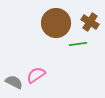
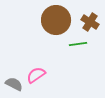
brown circle: moved 3 px up
gray semicircle: moved 2 px down
